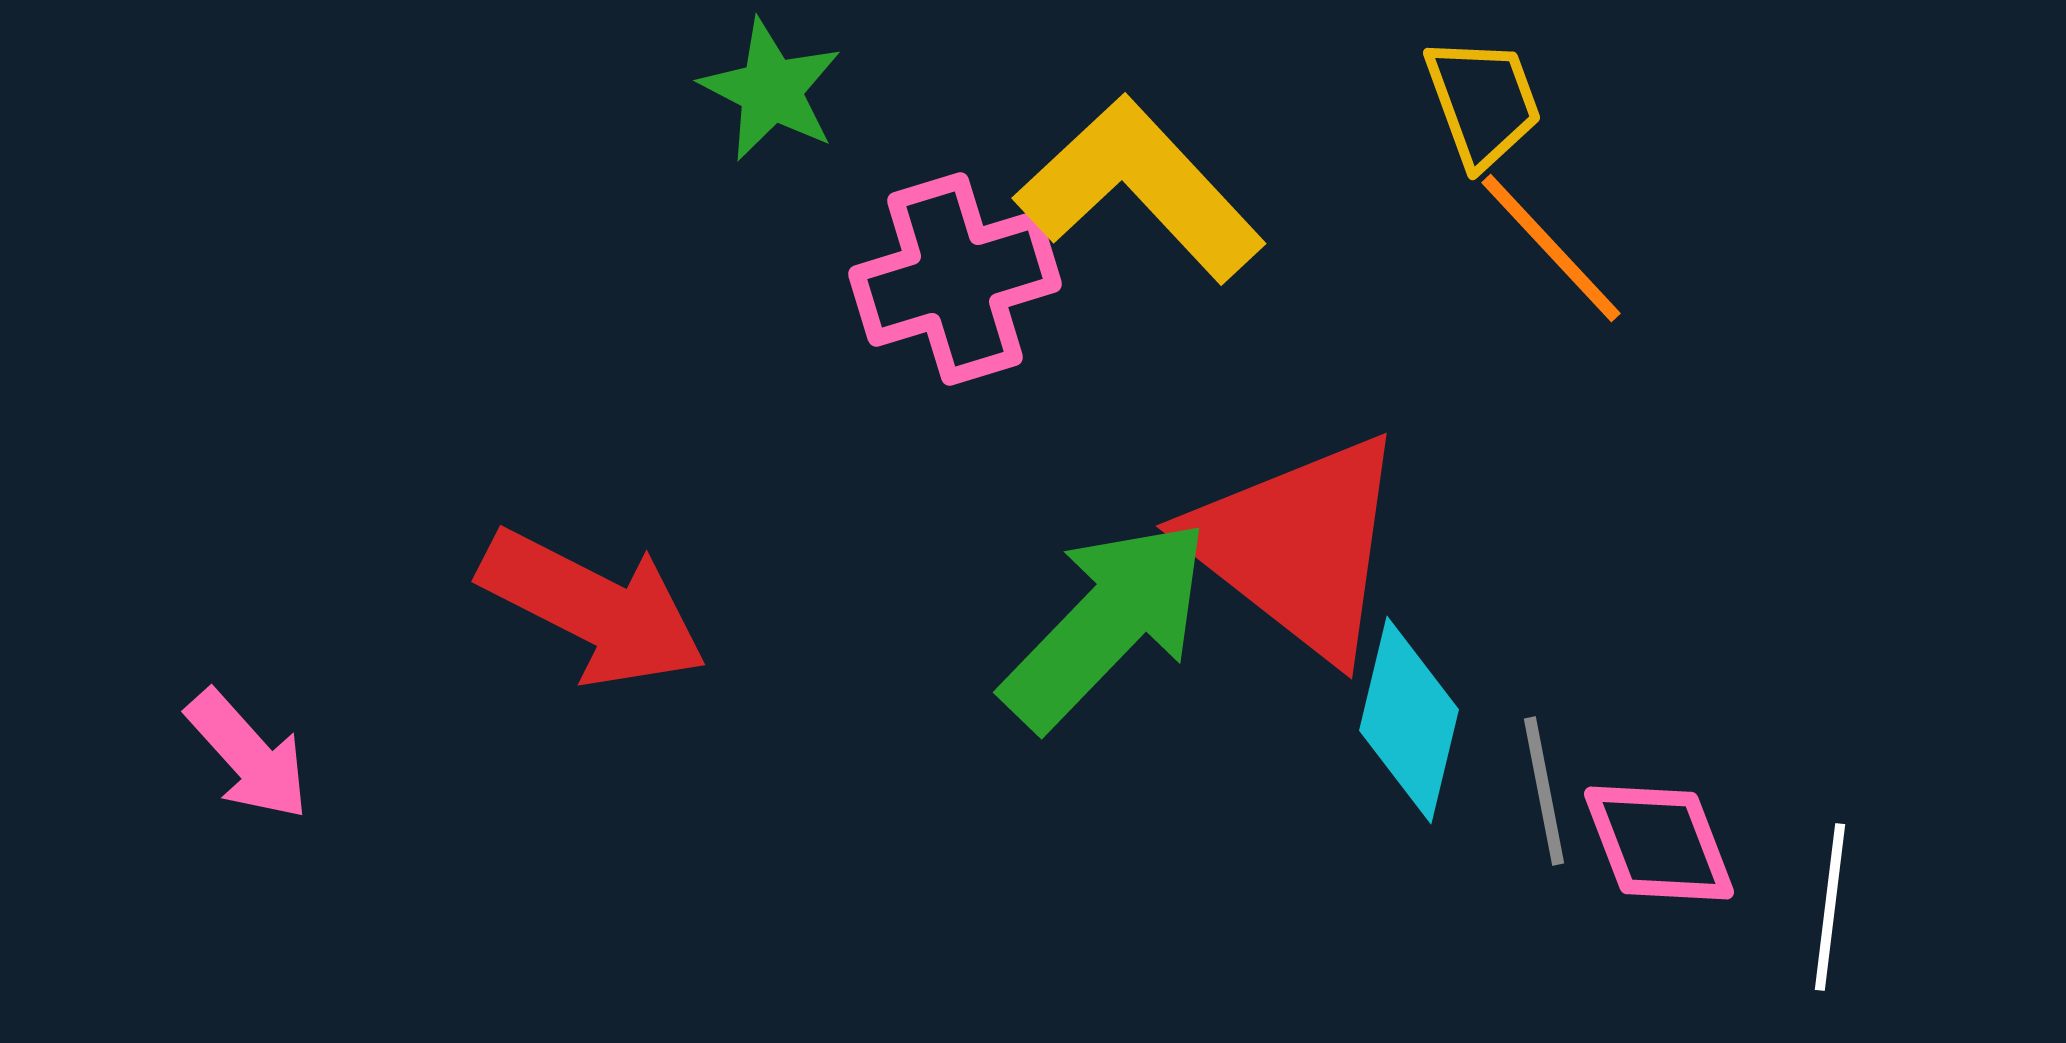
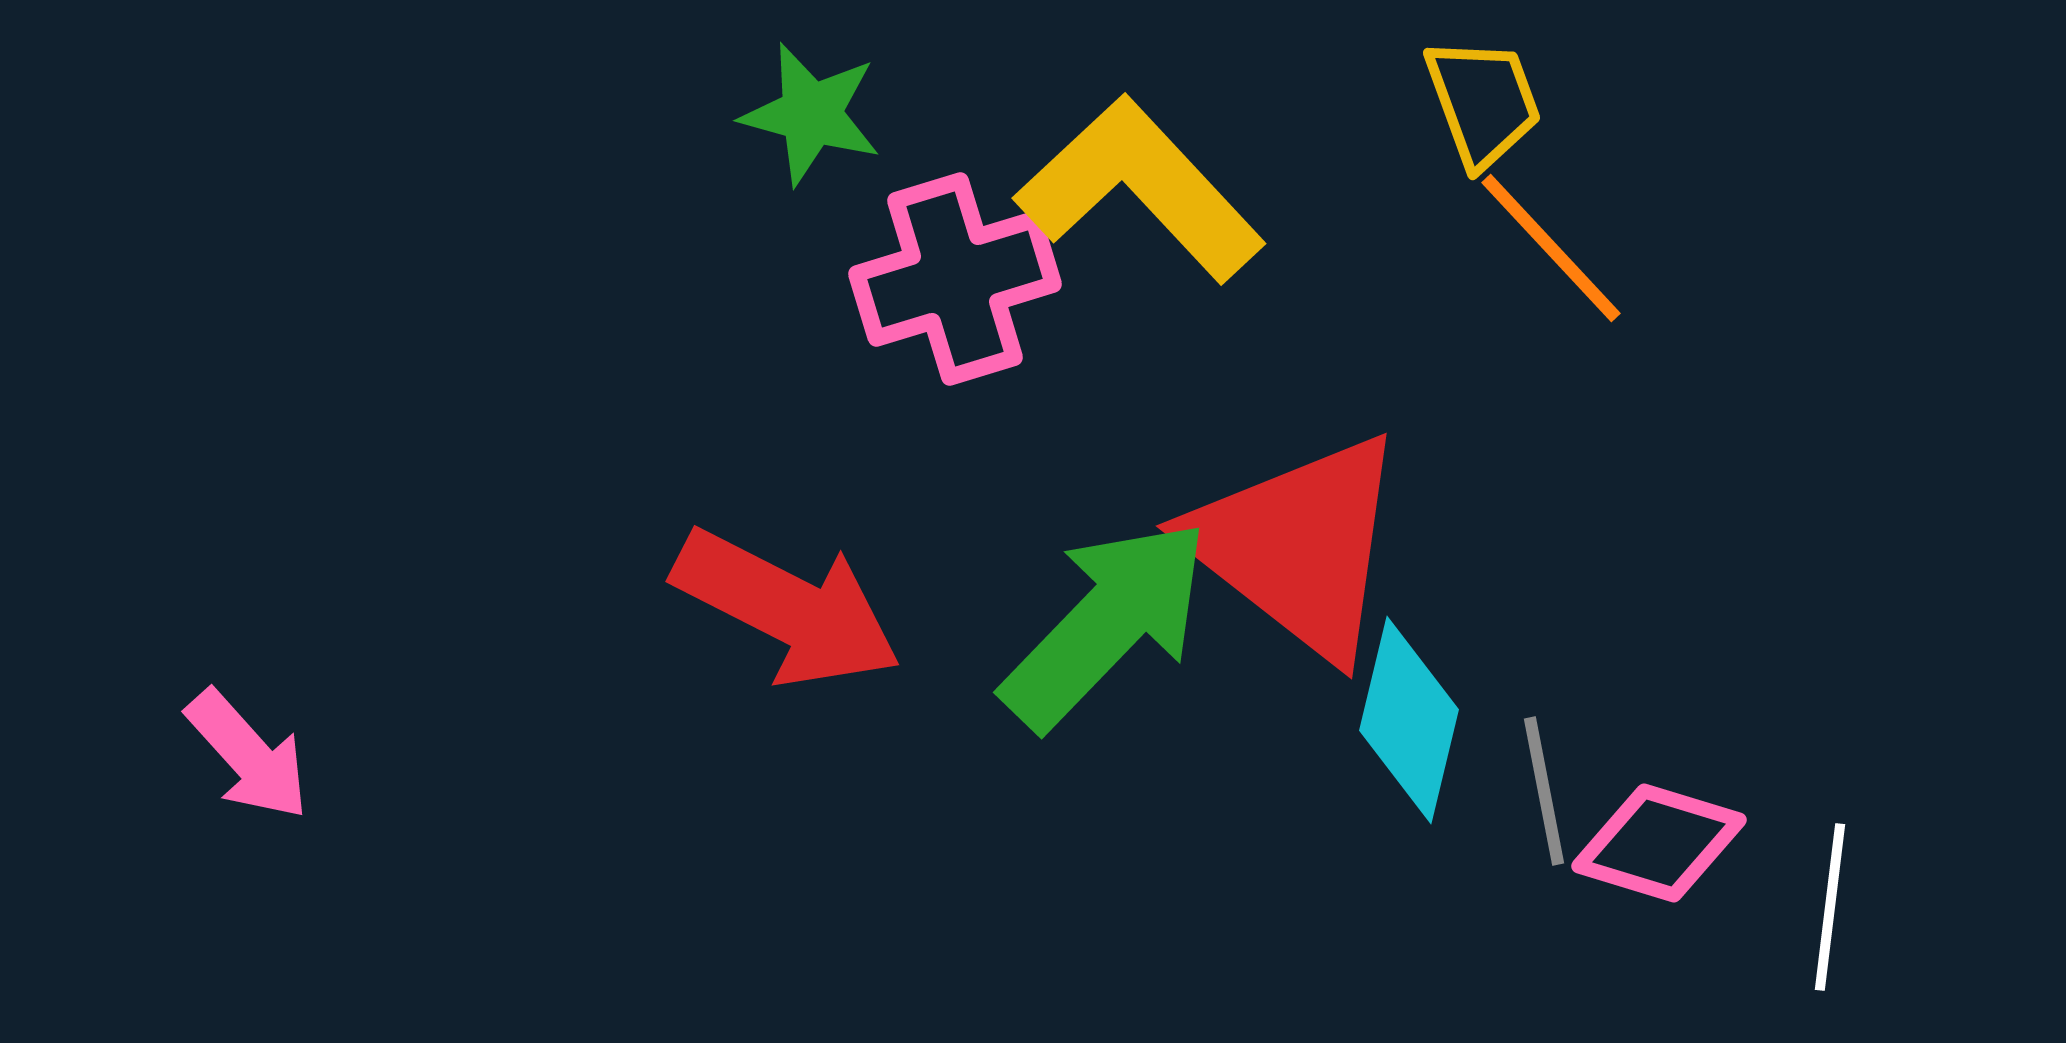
green star: moved 40 px right, 24 px down; rotated 12 degrees counterclockwise
red arrow: moved 194 px right
pink diamond: rotated 52 degrees counterclockwise
